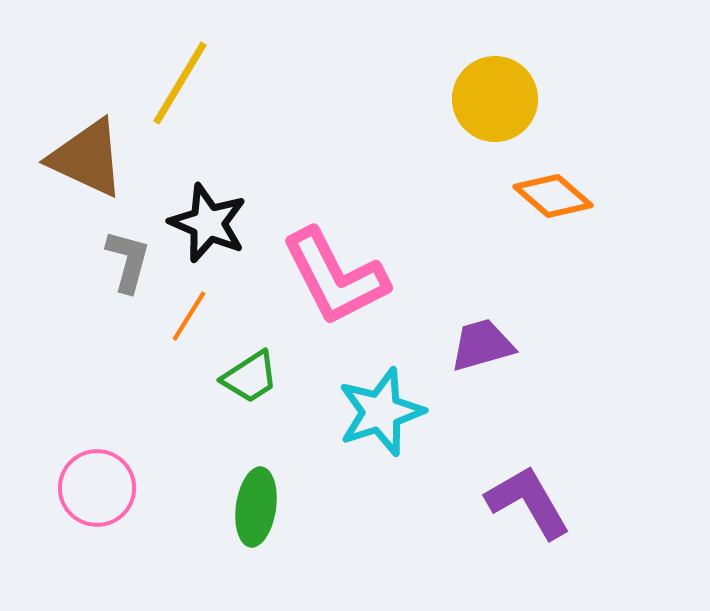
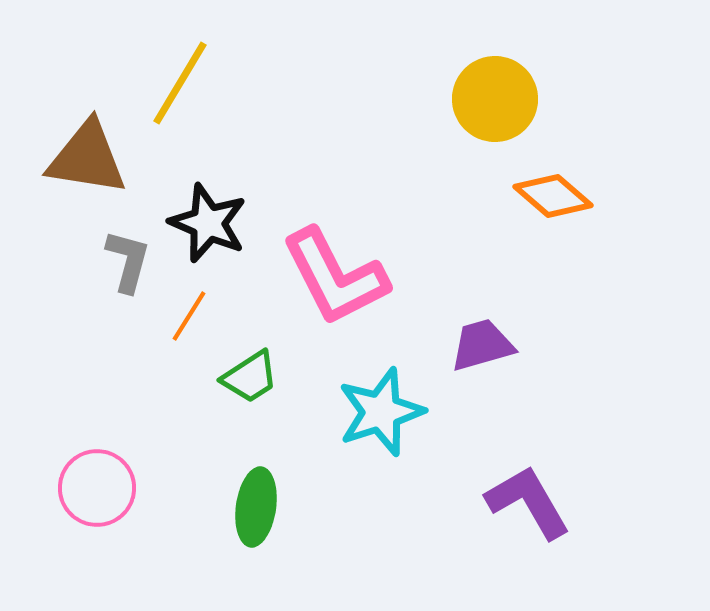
brown triangle: rotated 16 degrees counterclockwise
